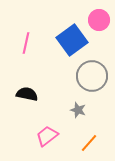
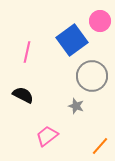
pink circle: moved 1 px right, 1 px down
pink line: moved 1 px right, 9 px down
black semicircle: moved 4 px left, 1 px down; rotated 15 degrees clockwise
gray star: moved 2 px left, 4 px up
orange line: moved 11 px right, 3 px down
